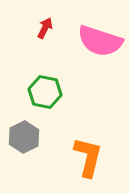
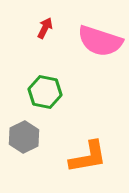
orange L-shape: rotated 66 degrees clockwise
